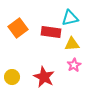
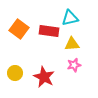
orange square: moved 1 px right, 1 px down; rotated 18 degrees counterclockwise
red rectangle: moved 2 px left, 1 px up
pink star: rotated 16 degrees clockwise
yellow circle: moved 3 px right, 4 px up
